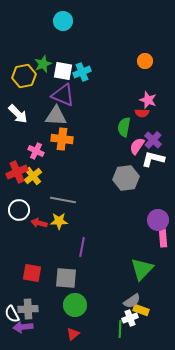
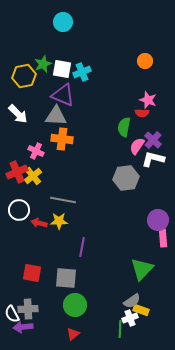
cyan circle: moved 1 px down
white square: moved 1 px left, 2 px up
